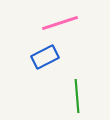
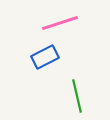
green line: rotated 8 degrees counterclockwise
